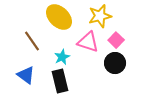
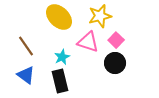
brown line: moved 6 px left, 5 px down
